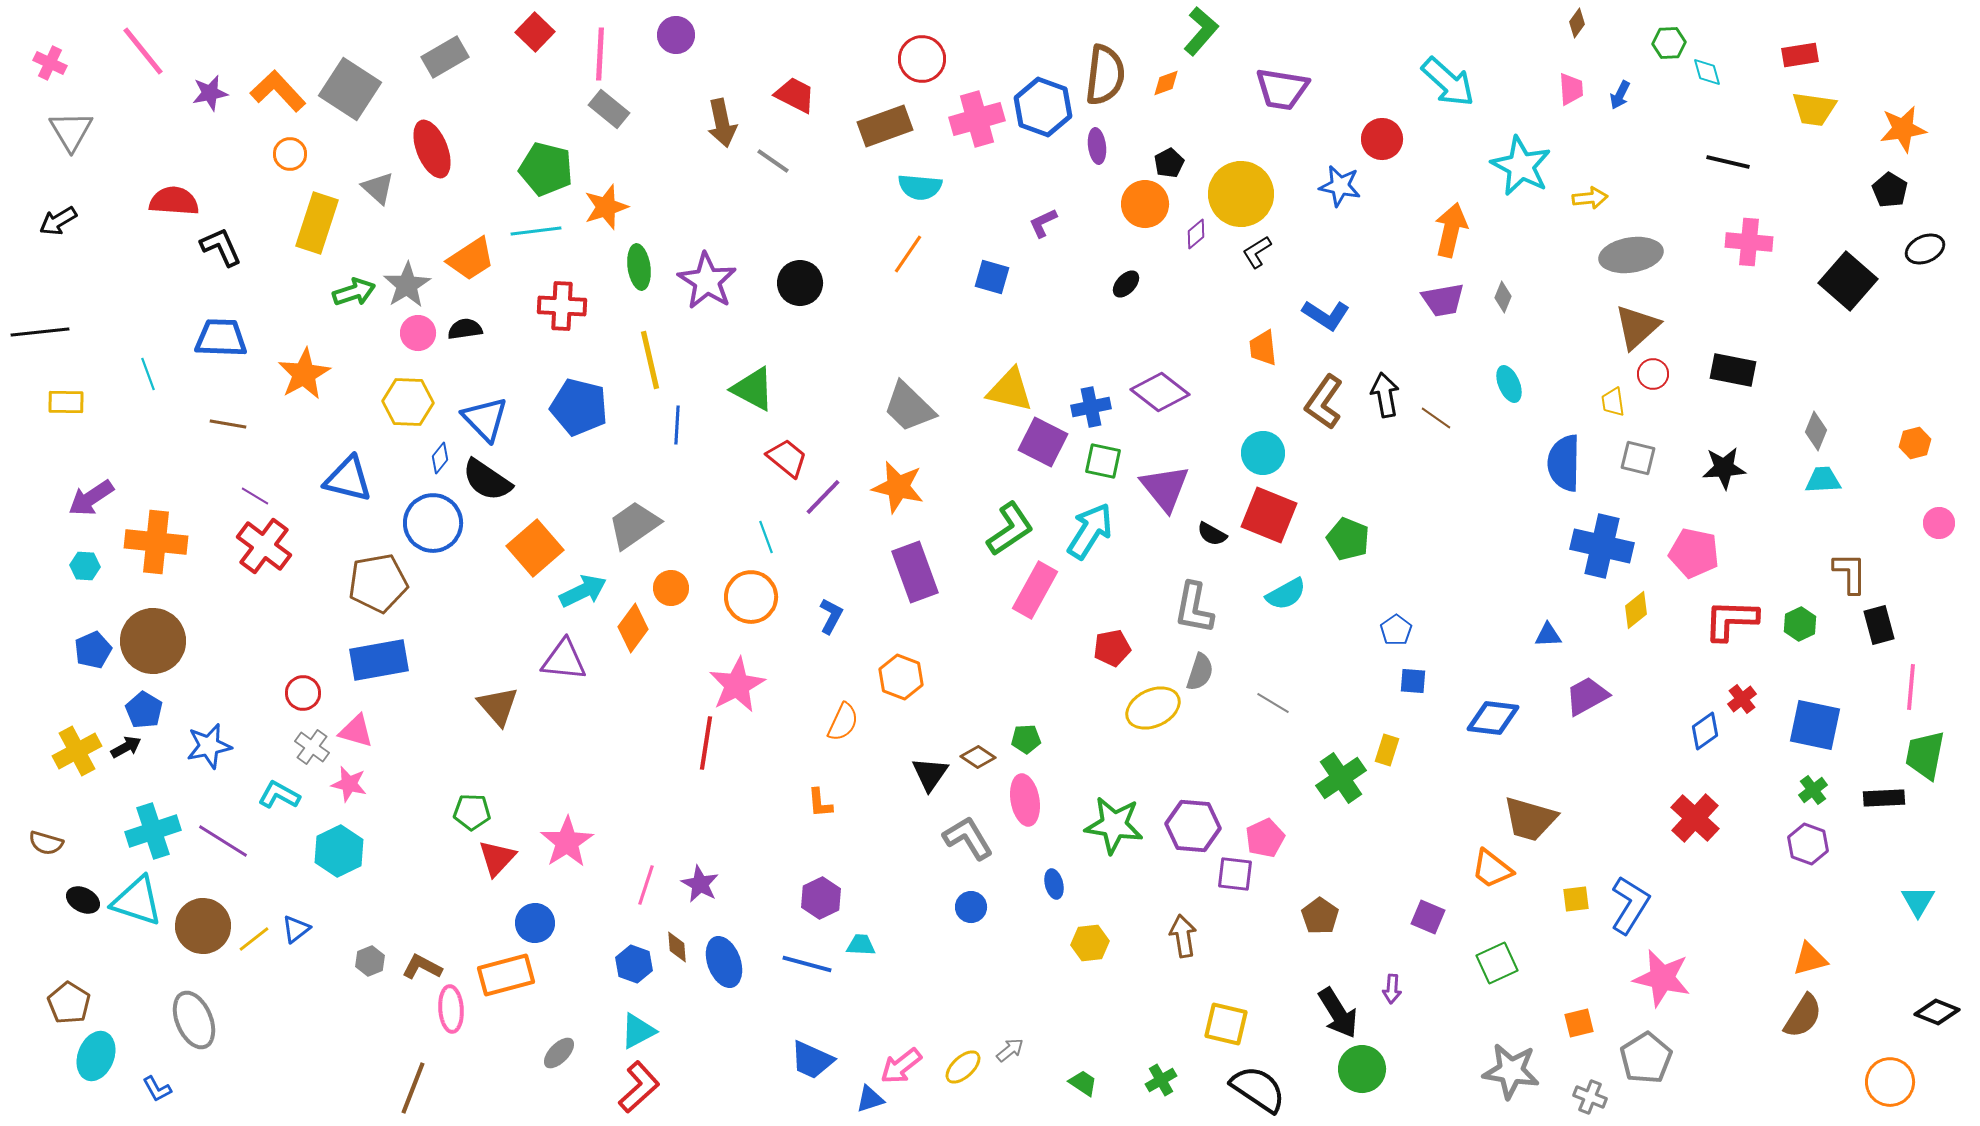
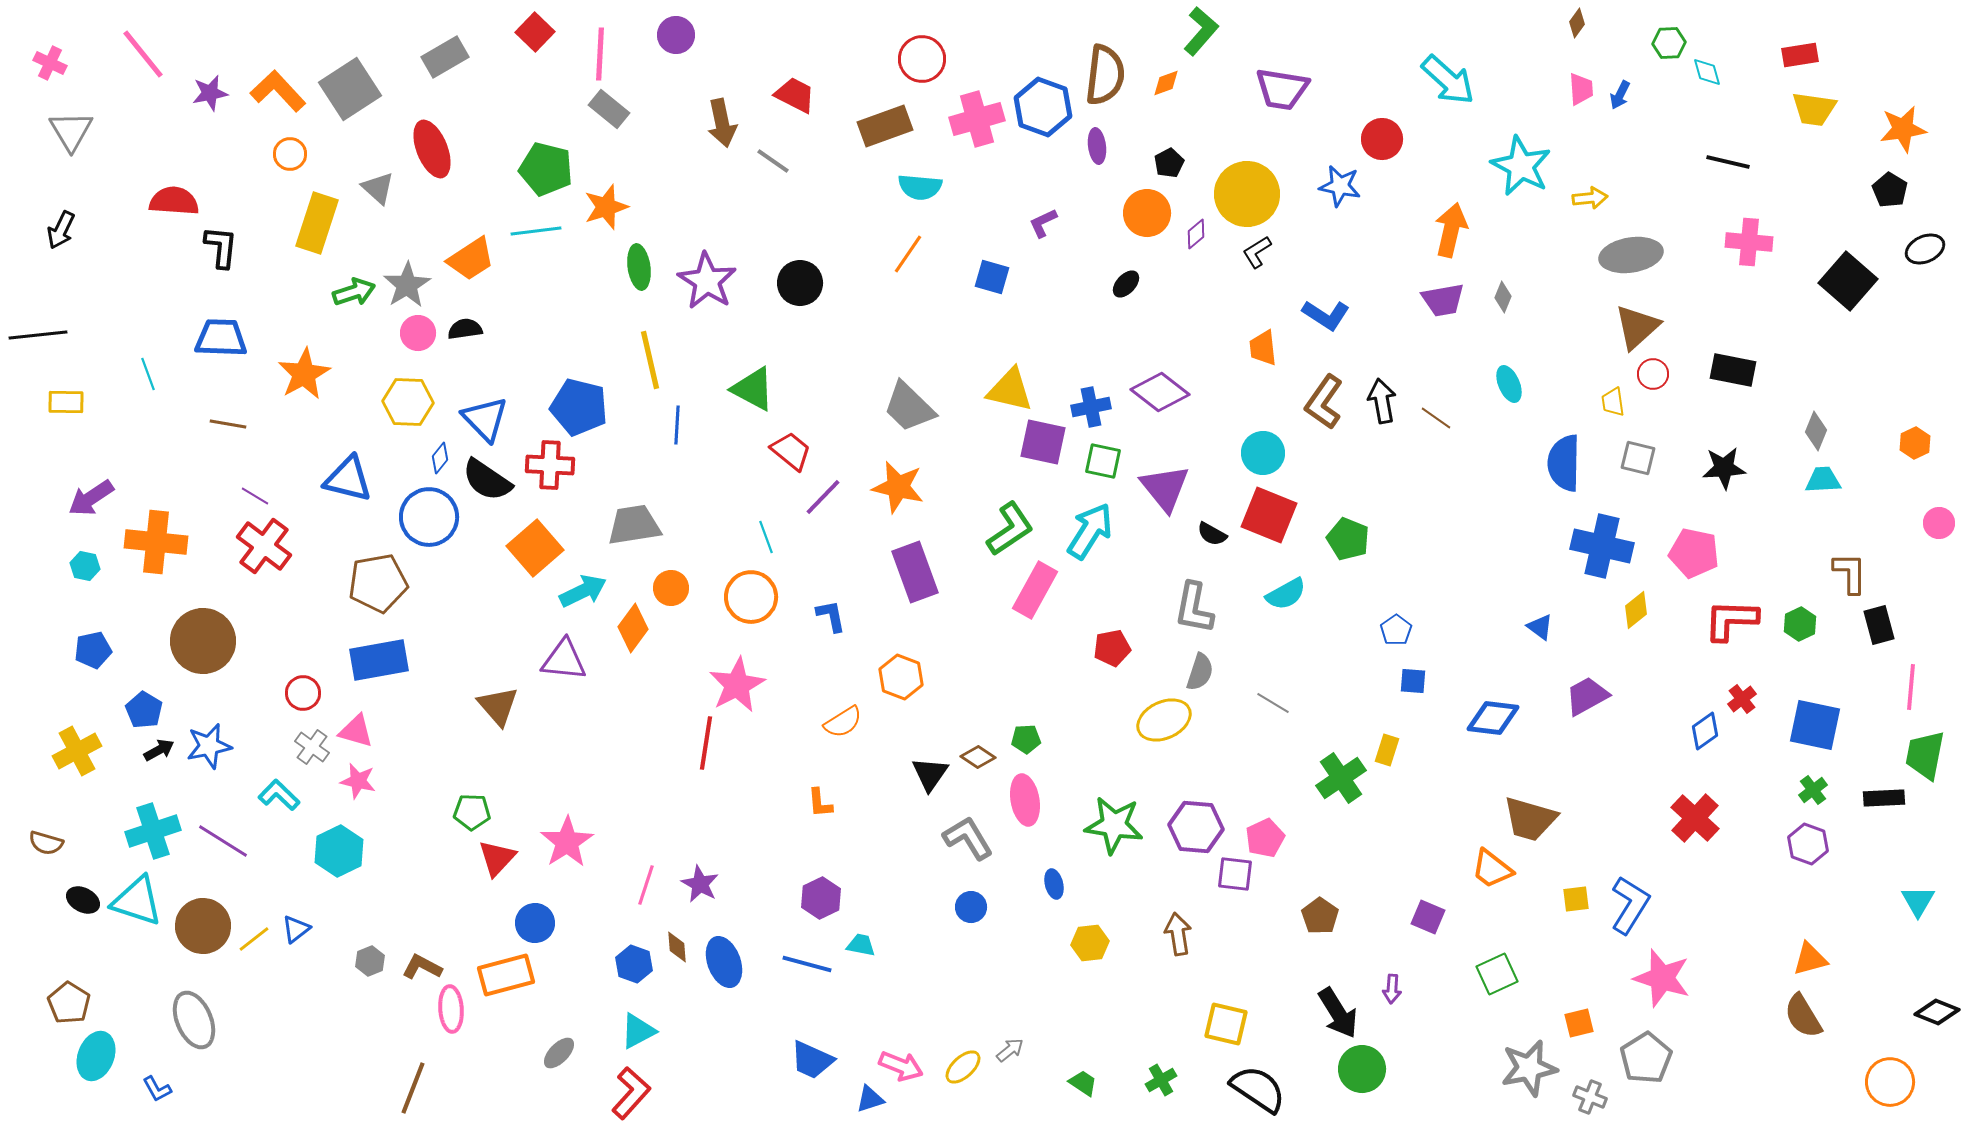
pink line at (143, 51): moved 3 px down
cyan arrow at (1448, 82): moved 2 px up
gray square at (350, 89): rotated 24 degrees clockwise
pink trapezoid at (1571, 89): moved 10 px right
yellow circle at (1241, 194): moved 6 px right
orange circle at (1145, 204): moved 2 px right, 9 px down
black arrow at (58, 221): moved 3 px right, 9 px down; rotated 33 degrees counterclockwise
black L-shape at (221, 247): rotated 30 degrees clockwise
red cross at (562, 306): moved 12 px left, 159 px down
black line at (40, 332): moved 2 px left, 3 px down
black arrow at (1385, 395): moved 3 px left, 6 px down
purple square at (1043, 442): rotated 15 degrees counterclockwise
orange hexagon at (1915, 443): rotated 12 degrees counterclockwise
red trapezoid at (787, 458): moved 4 px right, 7 px up
blue circle at (433, 523): moved 4 px left, 6 px up
gray trapezoid at (634, 525): rotated 26 degrees clockwise
cyan hexagon at (85, 566): rotated 8 degrees clockwise
blue L-shape at (831, 616): rotated 39 degrees counterclockwise
blue triangle at (1548, 635): moved 8 px left, 8 px up; rotated 40 degrees clockwise
brown circle at (153, 641): moved 50 px right
blue pentagon at (93, 650): rotated 12 degrees clockwise
yellow ellipse at (1153, 708): moved 11 px right, 12 px down
orange semicircle at (843, 722): rotated 33 degrees clockwise
black arrow at (126, 747): moved 33 px right, 3 px down
pink star at (349, 784): moved 9 px right, 3 px up
cyan L-shape at (279, 795): rotated 15 degrees clockwise
purple hexagon at (1193, 826): moved 3 px right, 1 px down
brown arrow at (1183, 936): moved 5 px left, 2 px up
cyan trapezoid at (861, 945): rotated 8 degrees clockwise
green square at (1497, 963): moved 11 px down
pink star at (1662, 978): rotated 4 degrees clockwise
brown semicircle at (1803, 1016): rotated 117 degrees clockwise
pink arrow at (901, 1066): rotated 120 degrees counterclockwise
gray star at (1511, 1071): moved 18 px right, 3 px up; rotated 20 degrees counterclockwise
red L-shape at (639, 1087): moved 8 px left, 6 px down; rotated 6 degrees counterclockwise
